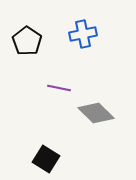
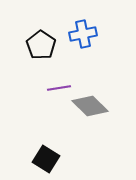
black pentagon: moved 14 px right, 4 px down
purple line: rotated 20 degrees counterclockwise
gray diamond: moved 6 px left, 7 px up
